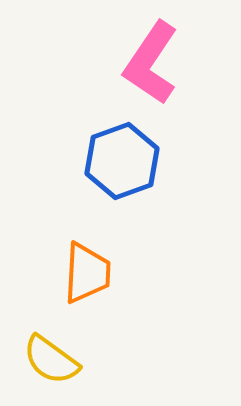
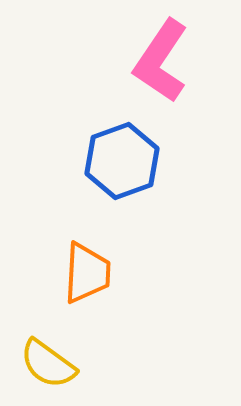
pink L-shape: moved 10 px right, 2 px up
yellow semicircle: moved 3 px left, 4 px down
